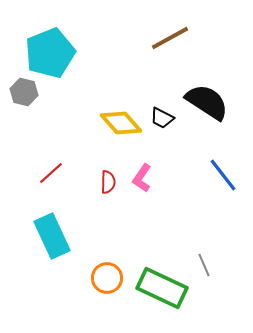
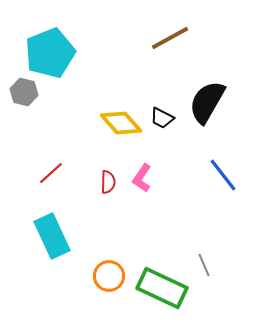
black semicircle: rotated 93 degrees counterclockwise
orange circle: moved 2 px right, 2 px up
